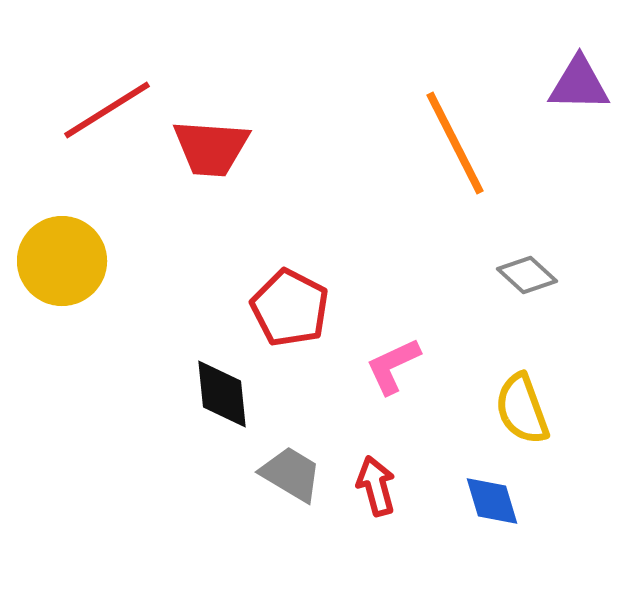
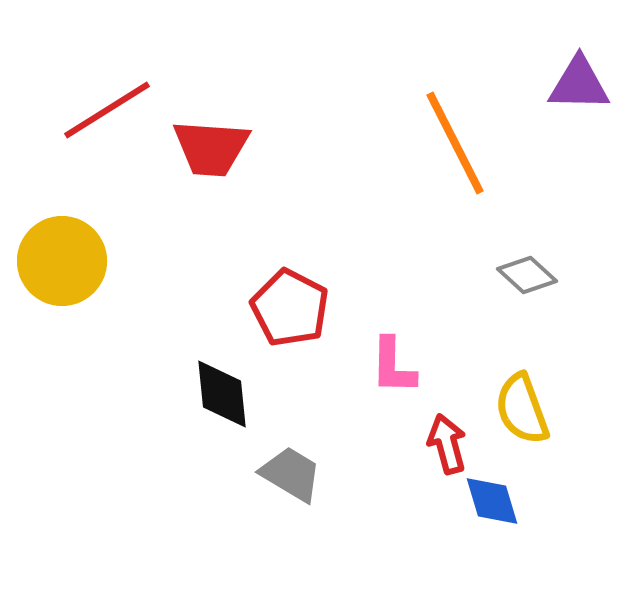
pink L-shape: rotated 64 degrees counterclockwise
red arrow: moved 71 px right, 42 px up
